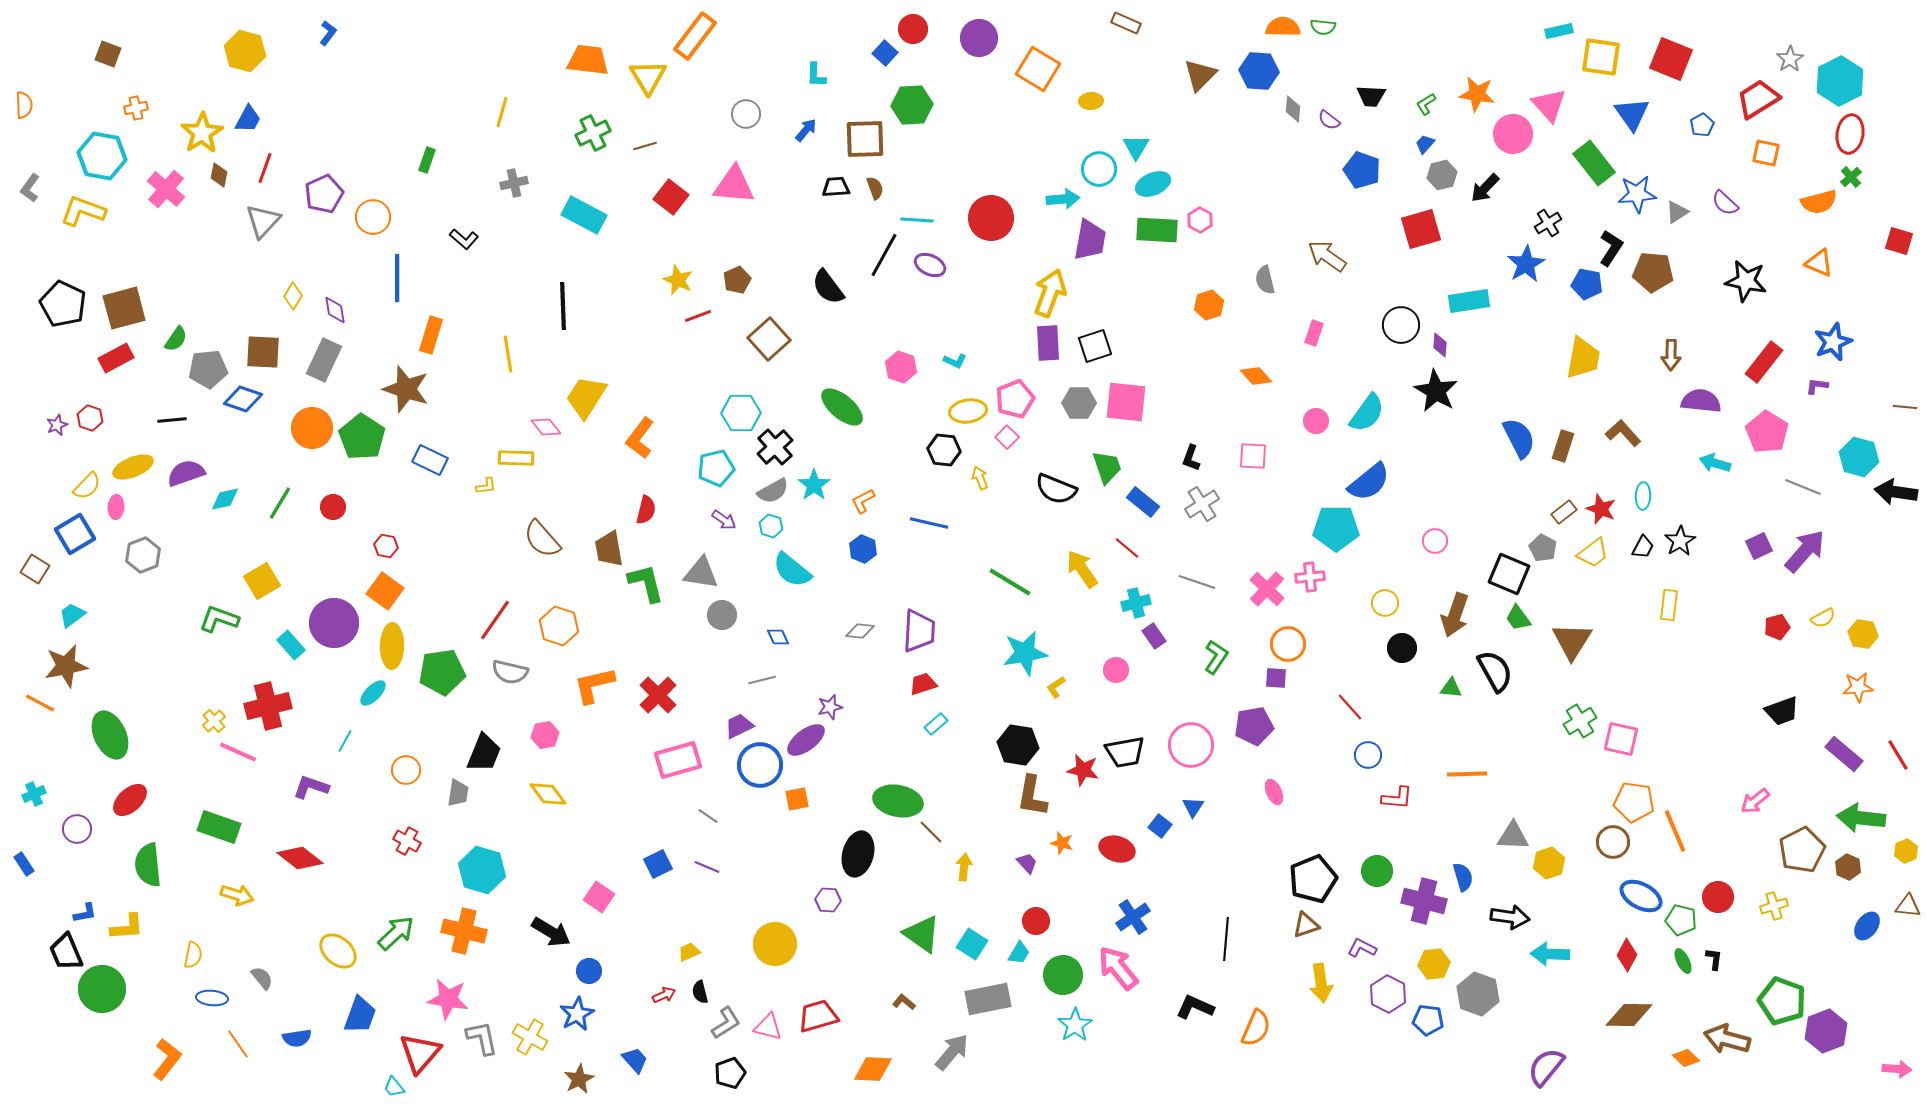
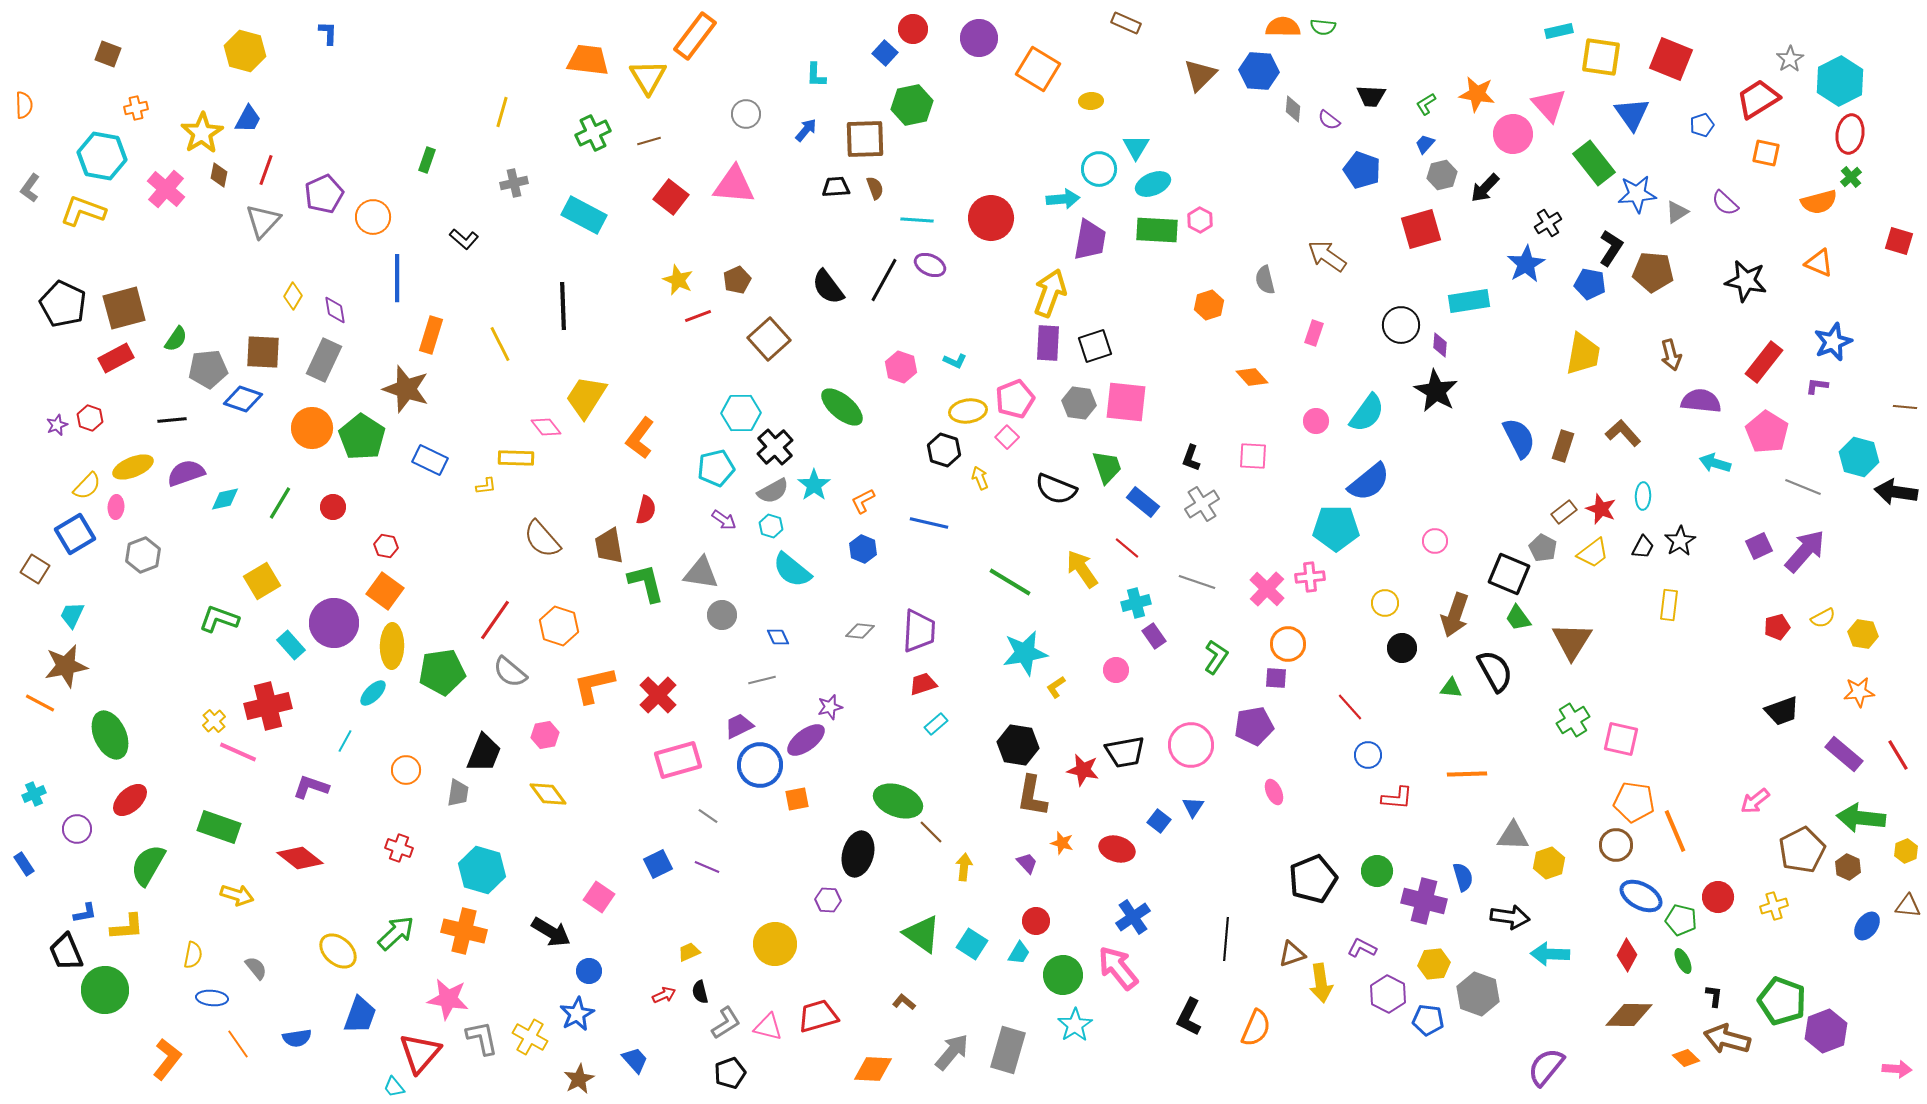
blue L-shape at (328, 33): rotated 35 degrees counterclockwise
green hexagon at (912, 105): rotated 9 degrees counterclockwise
blue pentagon at (1702, 125): rotated 10 degrees clockwise
brown line at (645, 146): moved 4 px right, 5 px up
red line at (265, 168): moved 1 px right, 2 px down
black line at (884, 255): moved 25 px down
blue pentagon at (1587, 284): moved 3 px right
purple rectangle at (1048, 343): rotated 6 degrees clockwise
yellow line at (508, 354): moved 8 px left, 10 px up; rotated 18 degrees counterclockwise
brown arrow at (1671, 355): rotated 16 degrees counterclockwise
yellow trapezoid at (1583, 358): moved 4 px up
orange diamond at (1256, 376): moved 4 px left, 1 px down
gray hexagon at (1079, 403): rotated 8 degrees clockwise
black hexagon at (944, 450): rotated 12 degrees clockwise
brown trapezoid at (609, 549): moved 3 px up
cyan trapezoid at (72, 615): rotated 28 degrees counterclockwise
gray semicircle at (510, 672): rotated 27 degrees clockwise
orange star at (1858, 687): moved 1 px right, 5 px down
green cross at (1580, 721): moved 7 px left, 1 px up
green ellipse at (898, 801): rotated 9 degrees clockwise
blue square at (1160, 826): moved 1 px left, 5 px up
red cross at (407, 841): moved 8 px left, 7 px down; rotated 8 degrees counterclockwise
brown circle at (1613, 842): moved 3 px right, 3 px down
green semicircle at (148, 865): rotated 36 degrees clockwise
brown triangle at (1306, 925): moved 14 px left, 29 px down
black L-shape at (1714, 959): moved 37 px down
gray semicircle at (262, 978): moved 6 px left, 10 px up
green circle at (102, 989): moved 3 px right, 1 px down
gray rectangle at (988, 999): moved 20 px right, 51 px down; rotated 63 degrees counterclockwise
black L-shape at (1195, 1007): moved 6 px left, 10 px down; rotated 87 degrees counterclockwise
